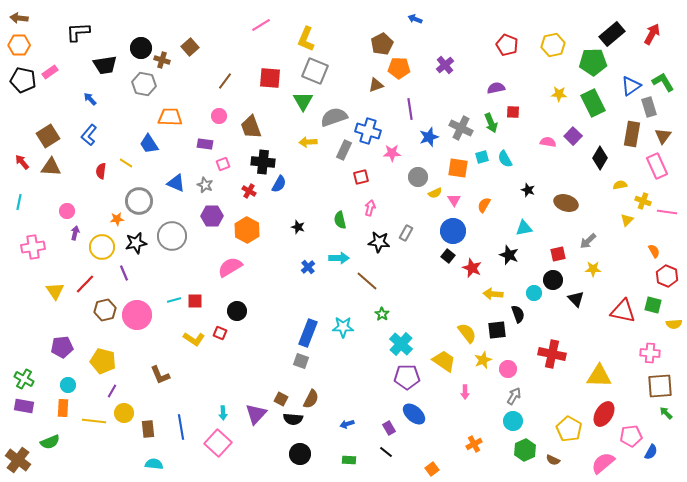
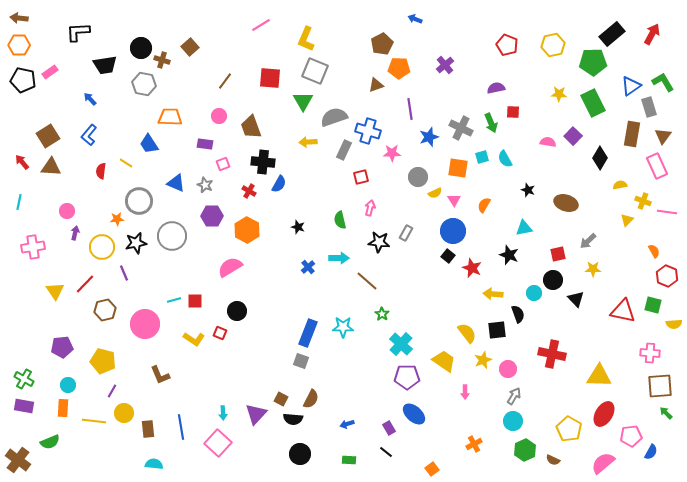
pink circle at (137, 315): moved 8 px right, 9 px down
